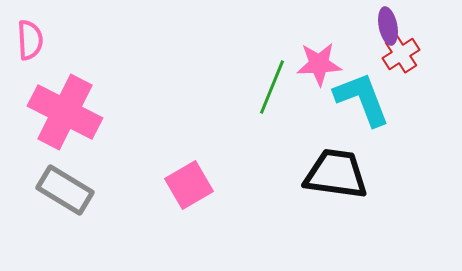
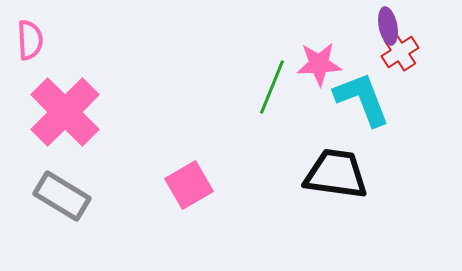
red cross: moved 1 px left, 2 px up
pink cross: rotated 18 degrees clockwise
gray rectangle: moved 3 px left, 6 px down
